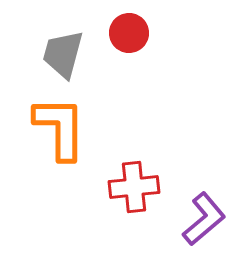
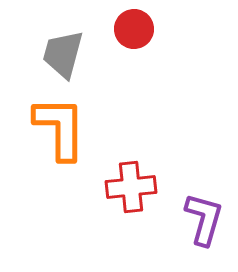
red circle: moved 5 px right, 4 px up
red cross: moved 3 px left
purple L-shape: rotated 34 degrees counterclockwise
